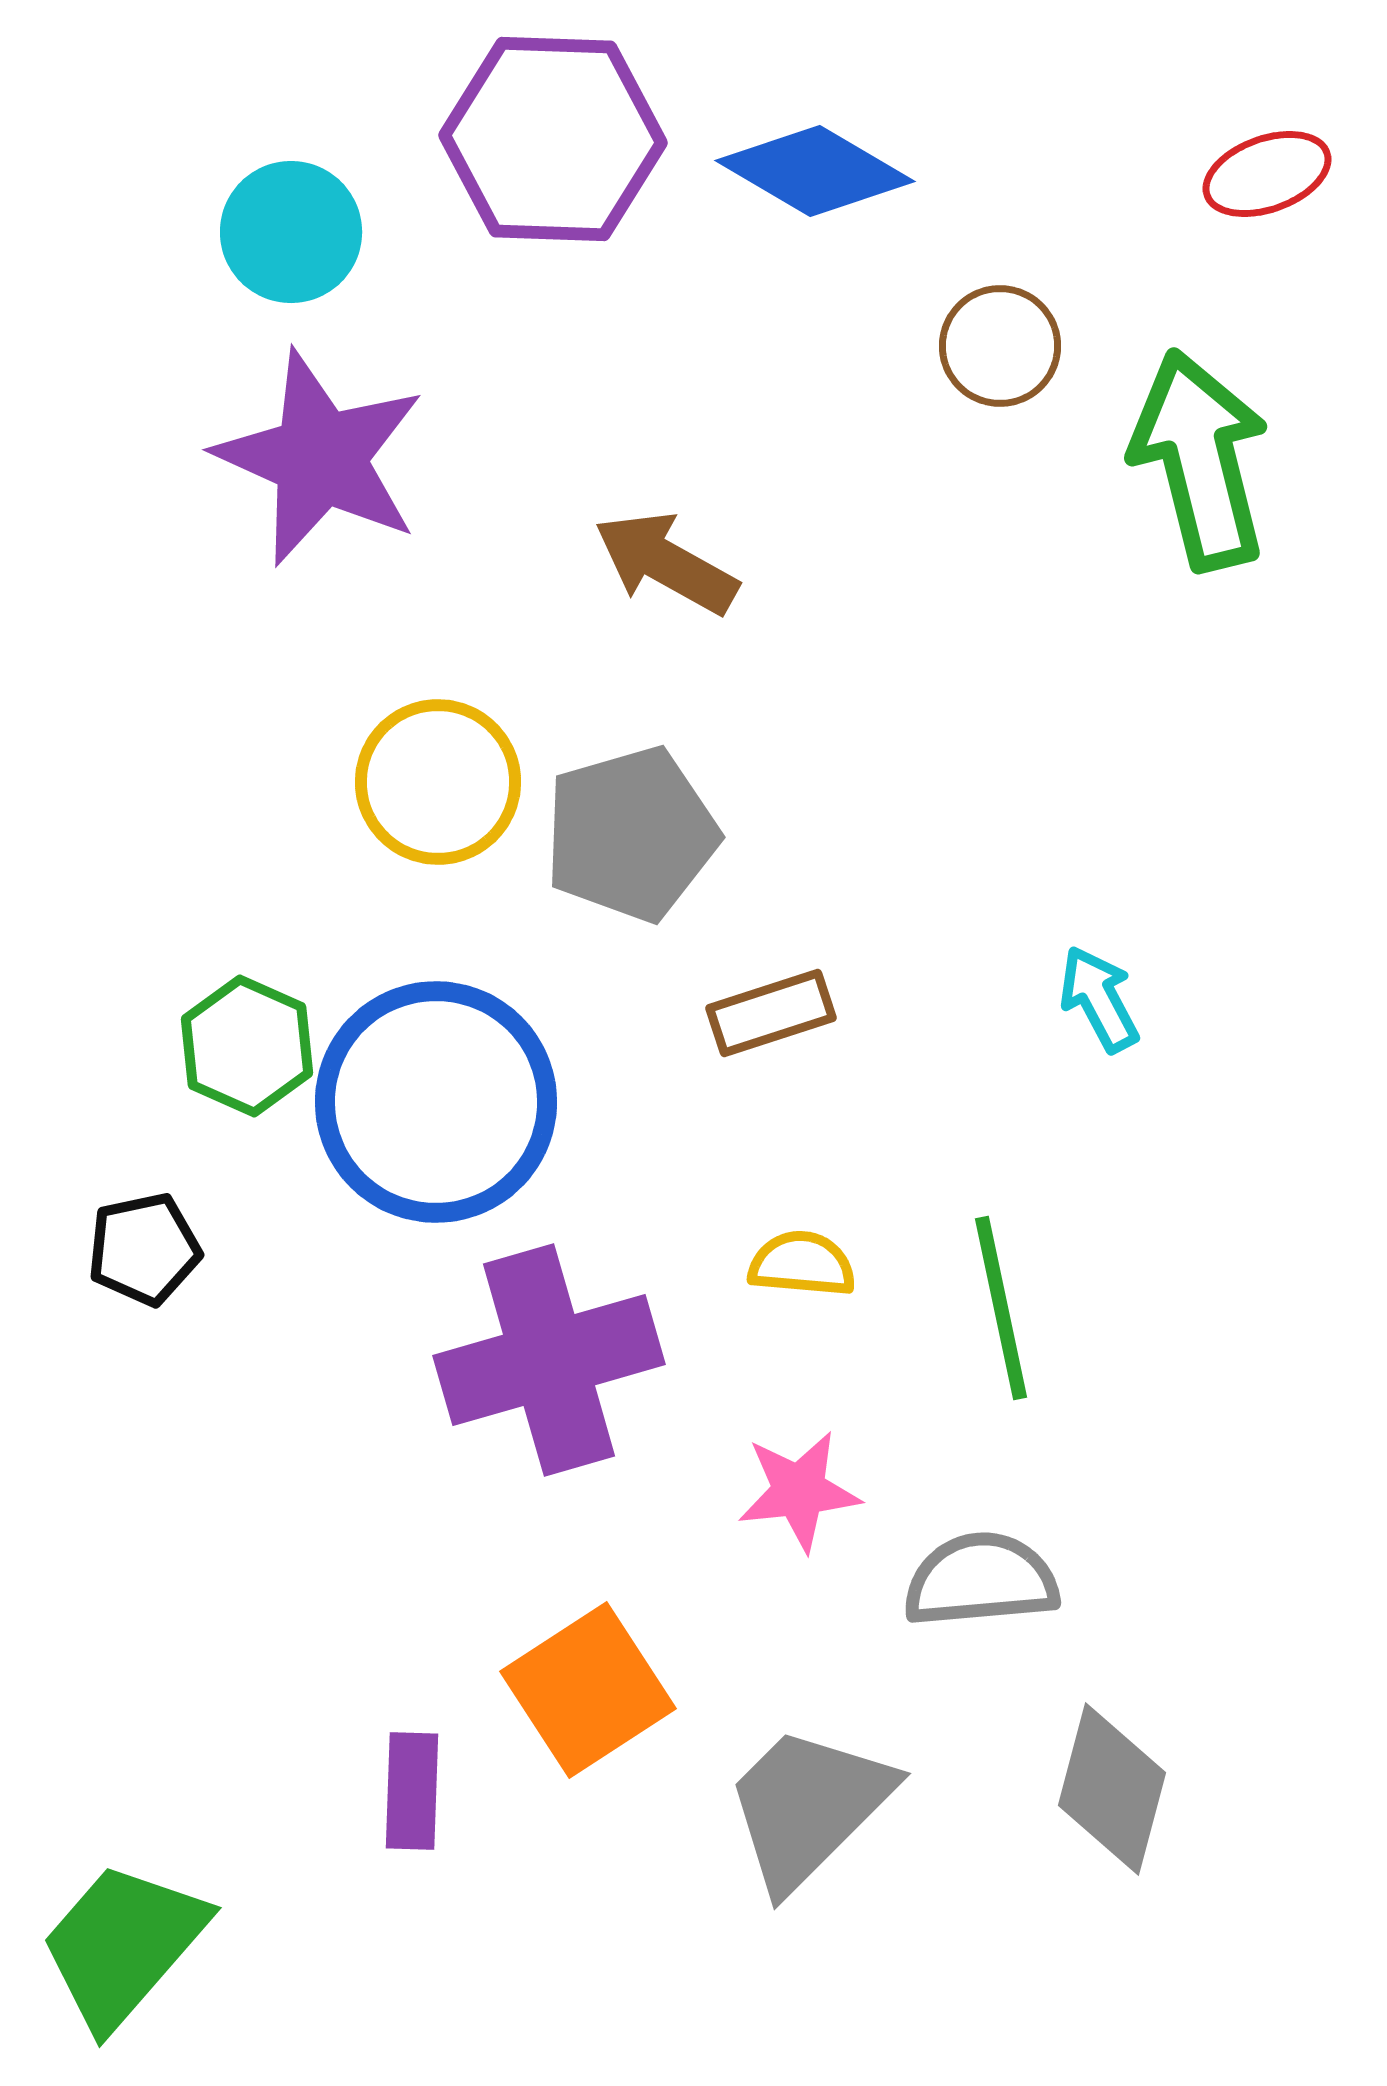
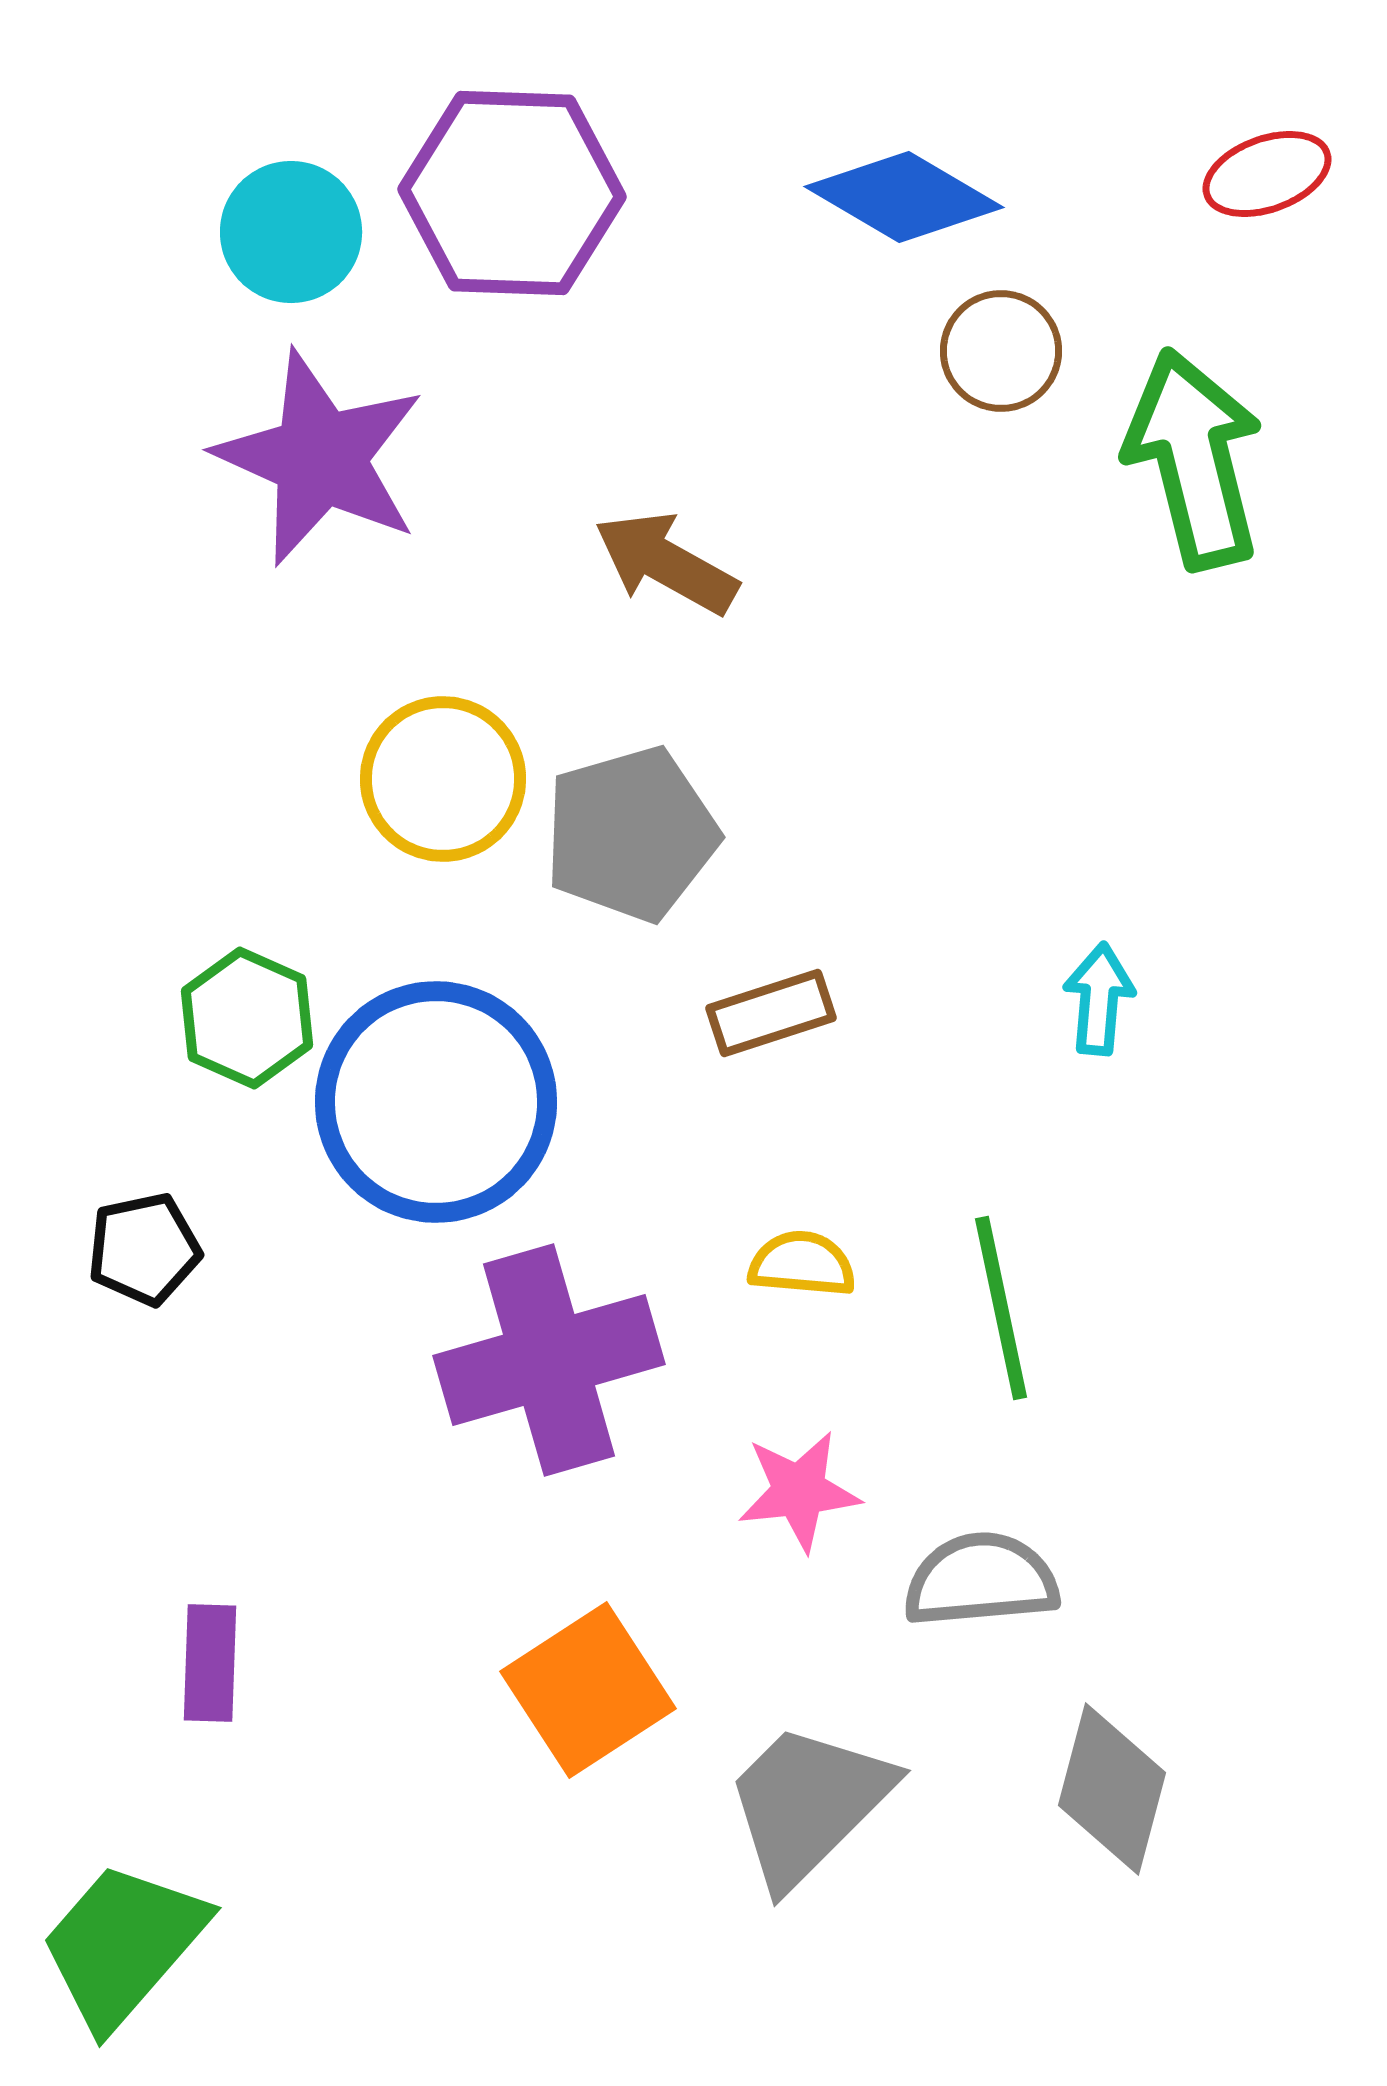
purple hexagon: moved 41 px left, 54 px down
blue diamond: moved 89 px right, 26 px down
brown circle: moved 1 px right, 5 px down
green arrow: moved 6 px left, 1 px up
yellow circle: moved 5 px right, 3 px up
cyan arrow: rotated 33 degrees clockwise
green hexagon: moved 28 px up
purple rectangle: moved 202 px left, 128 px up
gray trapezoid: moved 3 px up
